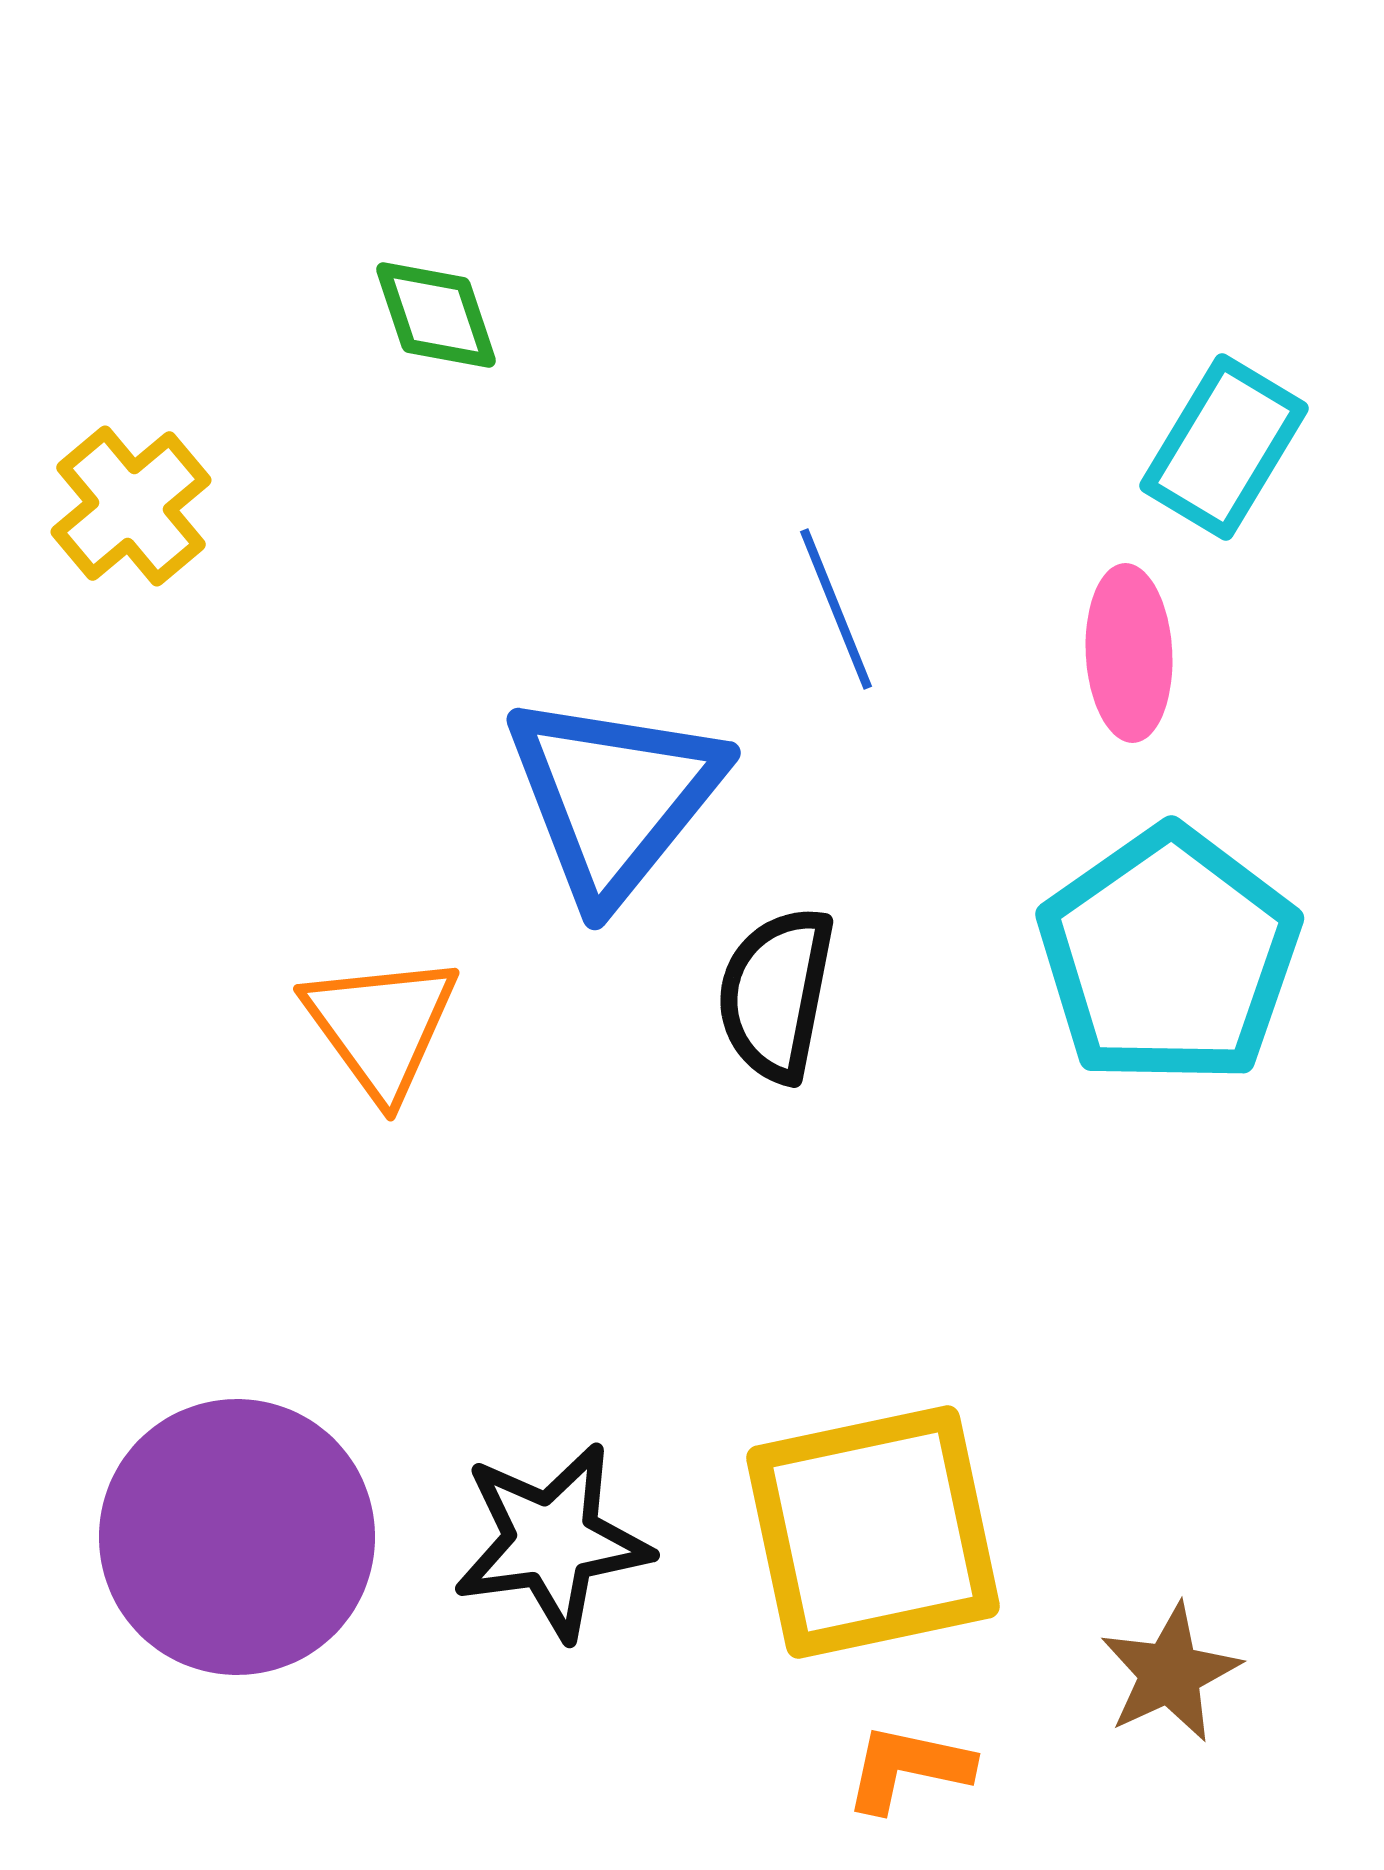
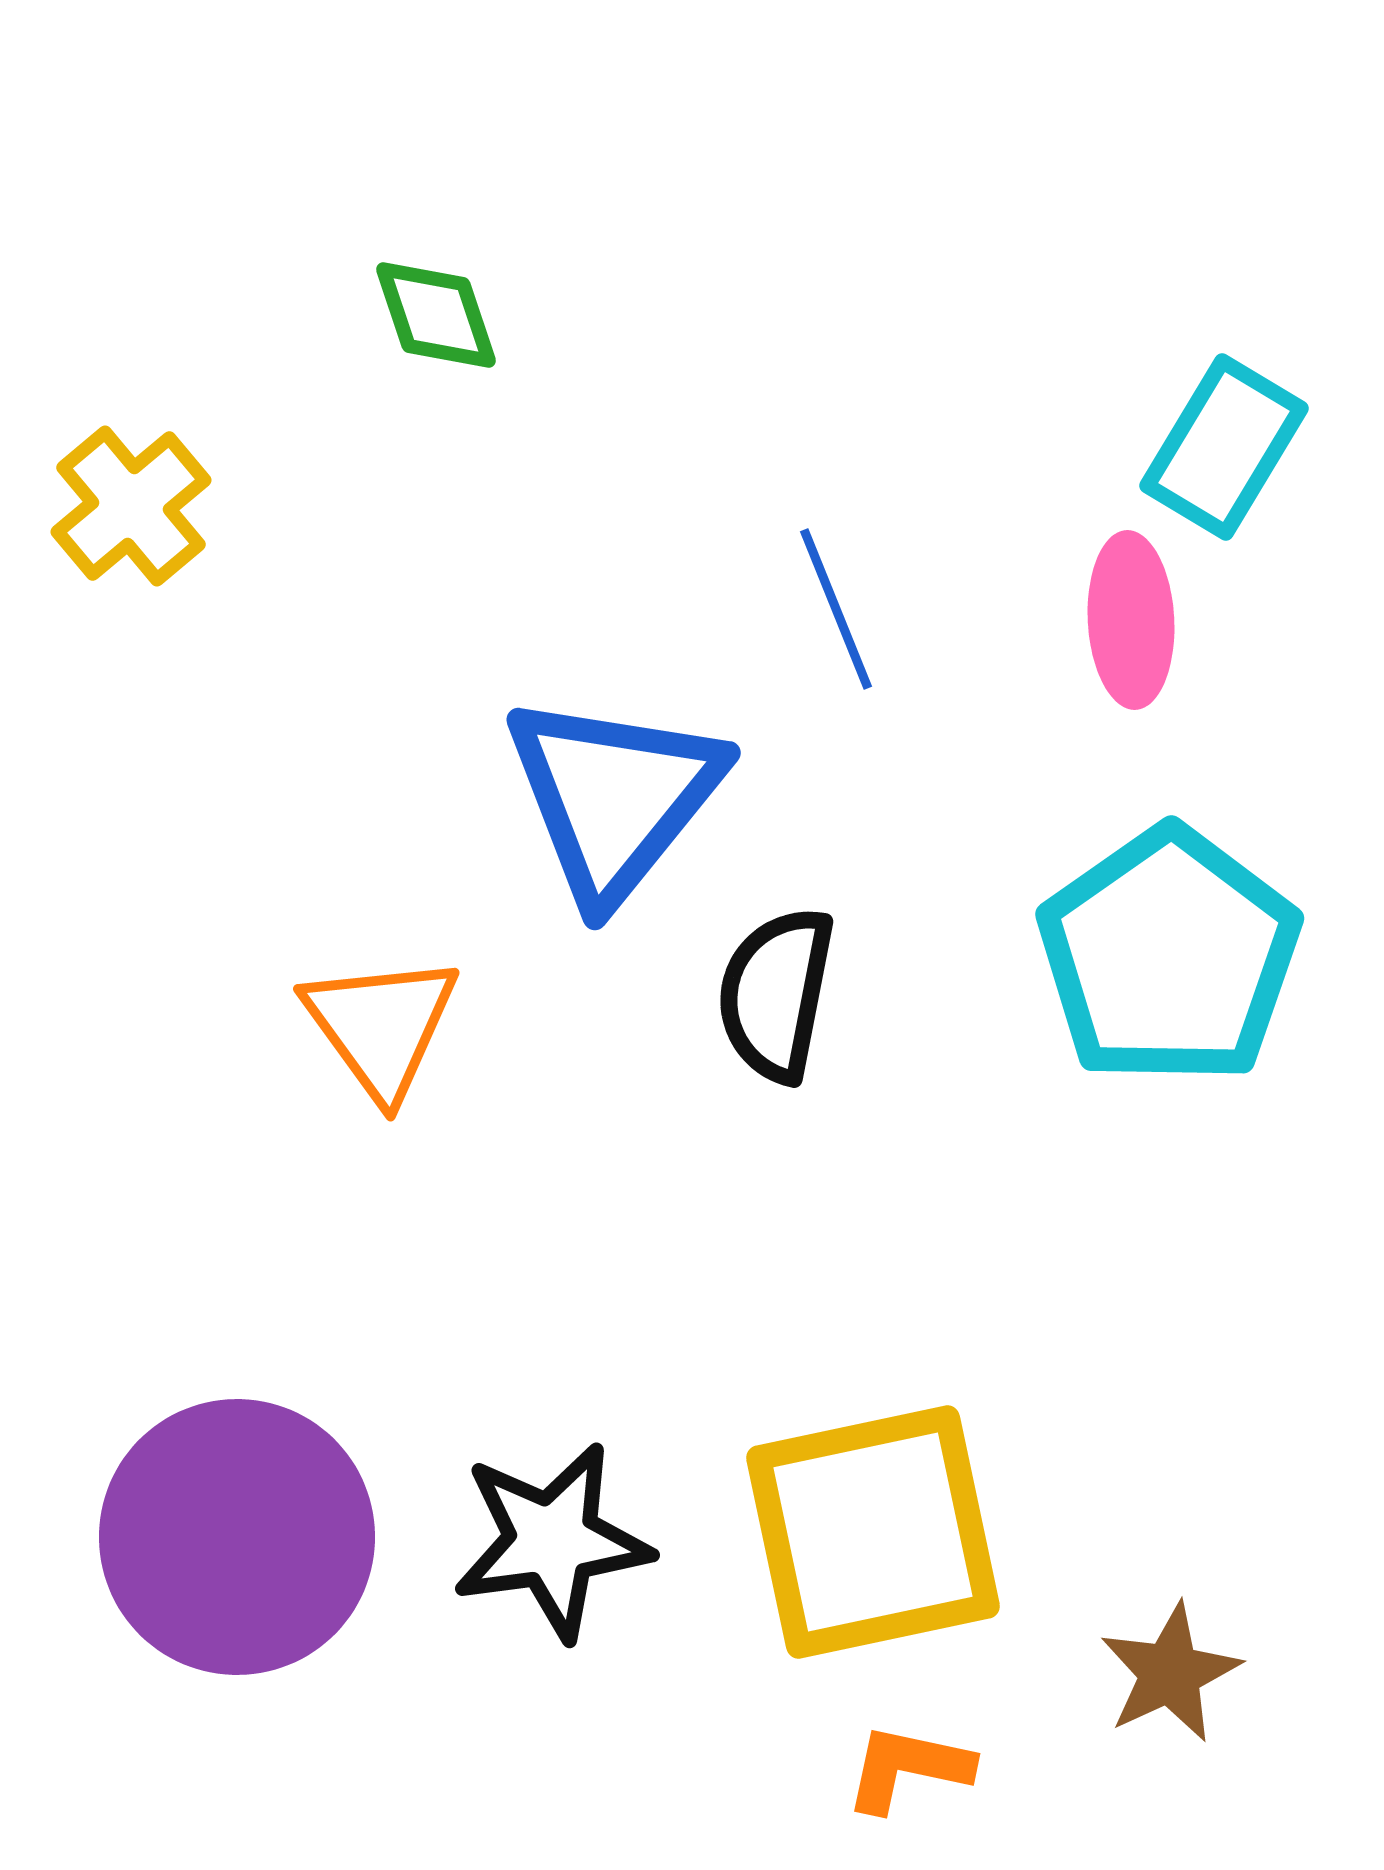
pink ellipse: moved 2 px right, 33 px up
